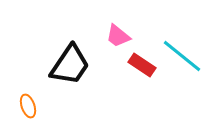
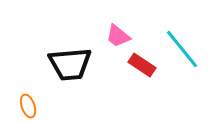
cyan line: moved 7 px up; rotated 12 degrees clockwise
black trapezoid: moved 1 px up; rotated 51 degrees clockwise
